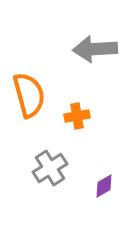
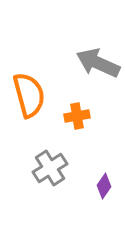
gray arrow: moved 3 px right, 14 px down; rotated 27 degrees clockwise
purple diamond: rotated 25 degrees counterclockwise
